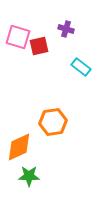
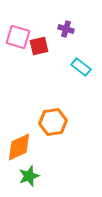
green star: rotated 20 degrees counterclockwise
